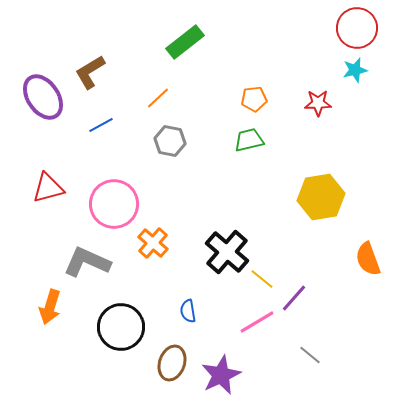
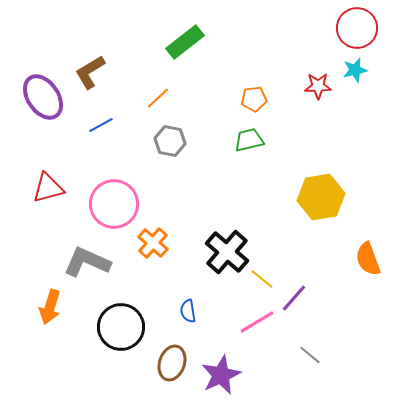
red star: moved 17 px up
